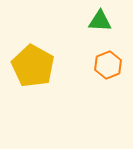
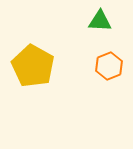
orange hexagon: moved 1 px right, 1 px down
